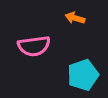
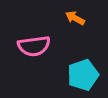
orange arrow: rotated 12 degrees clockwise
